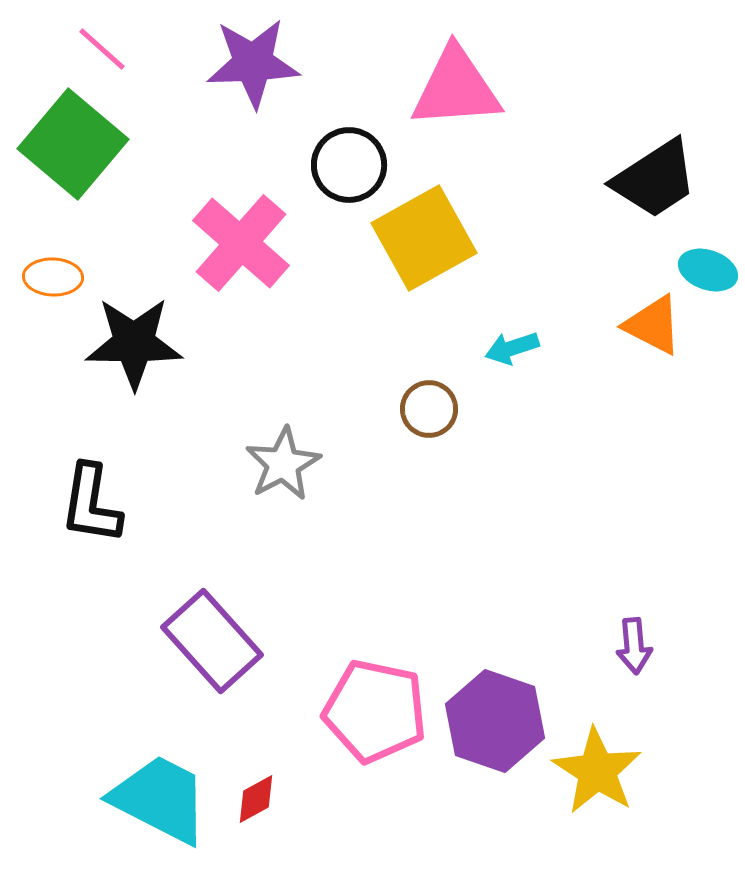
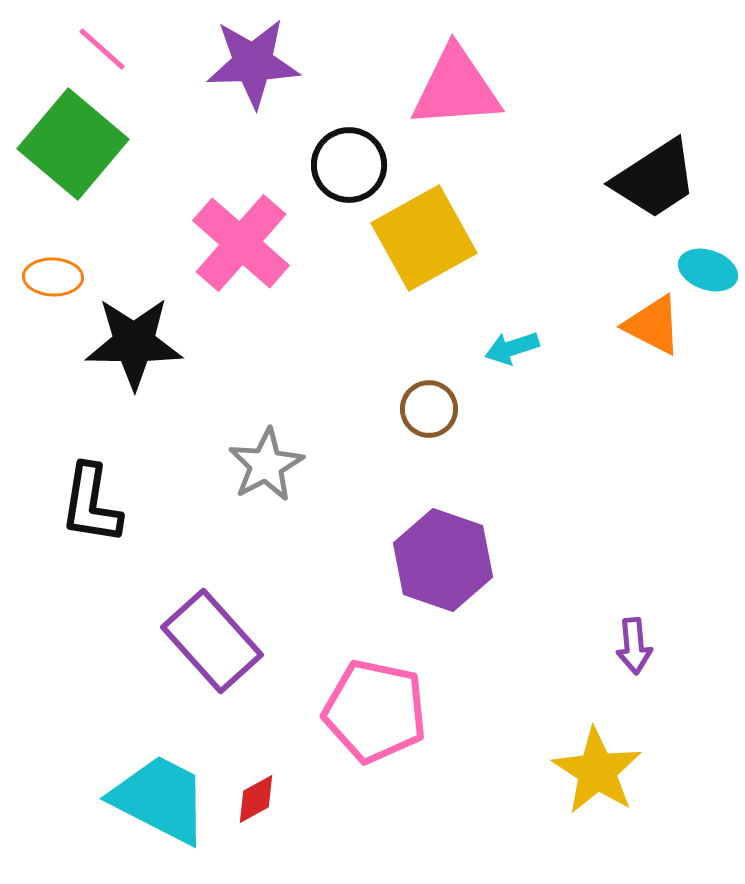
gray star: moved 17 px left, 1 px down
purple hexagon: moved 52 px left, 161 px up
